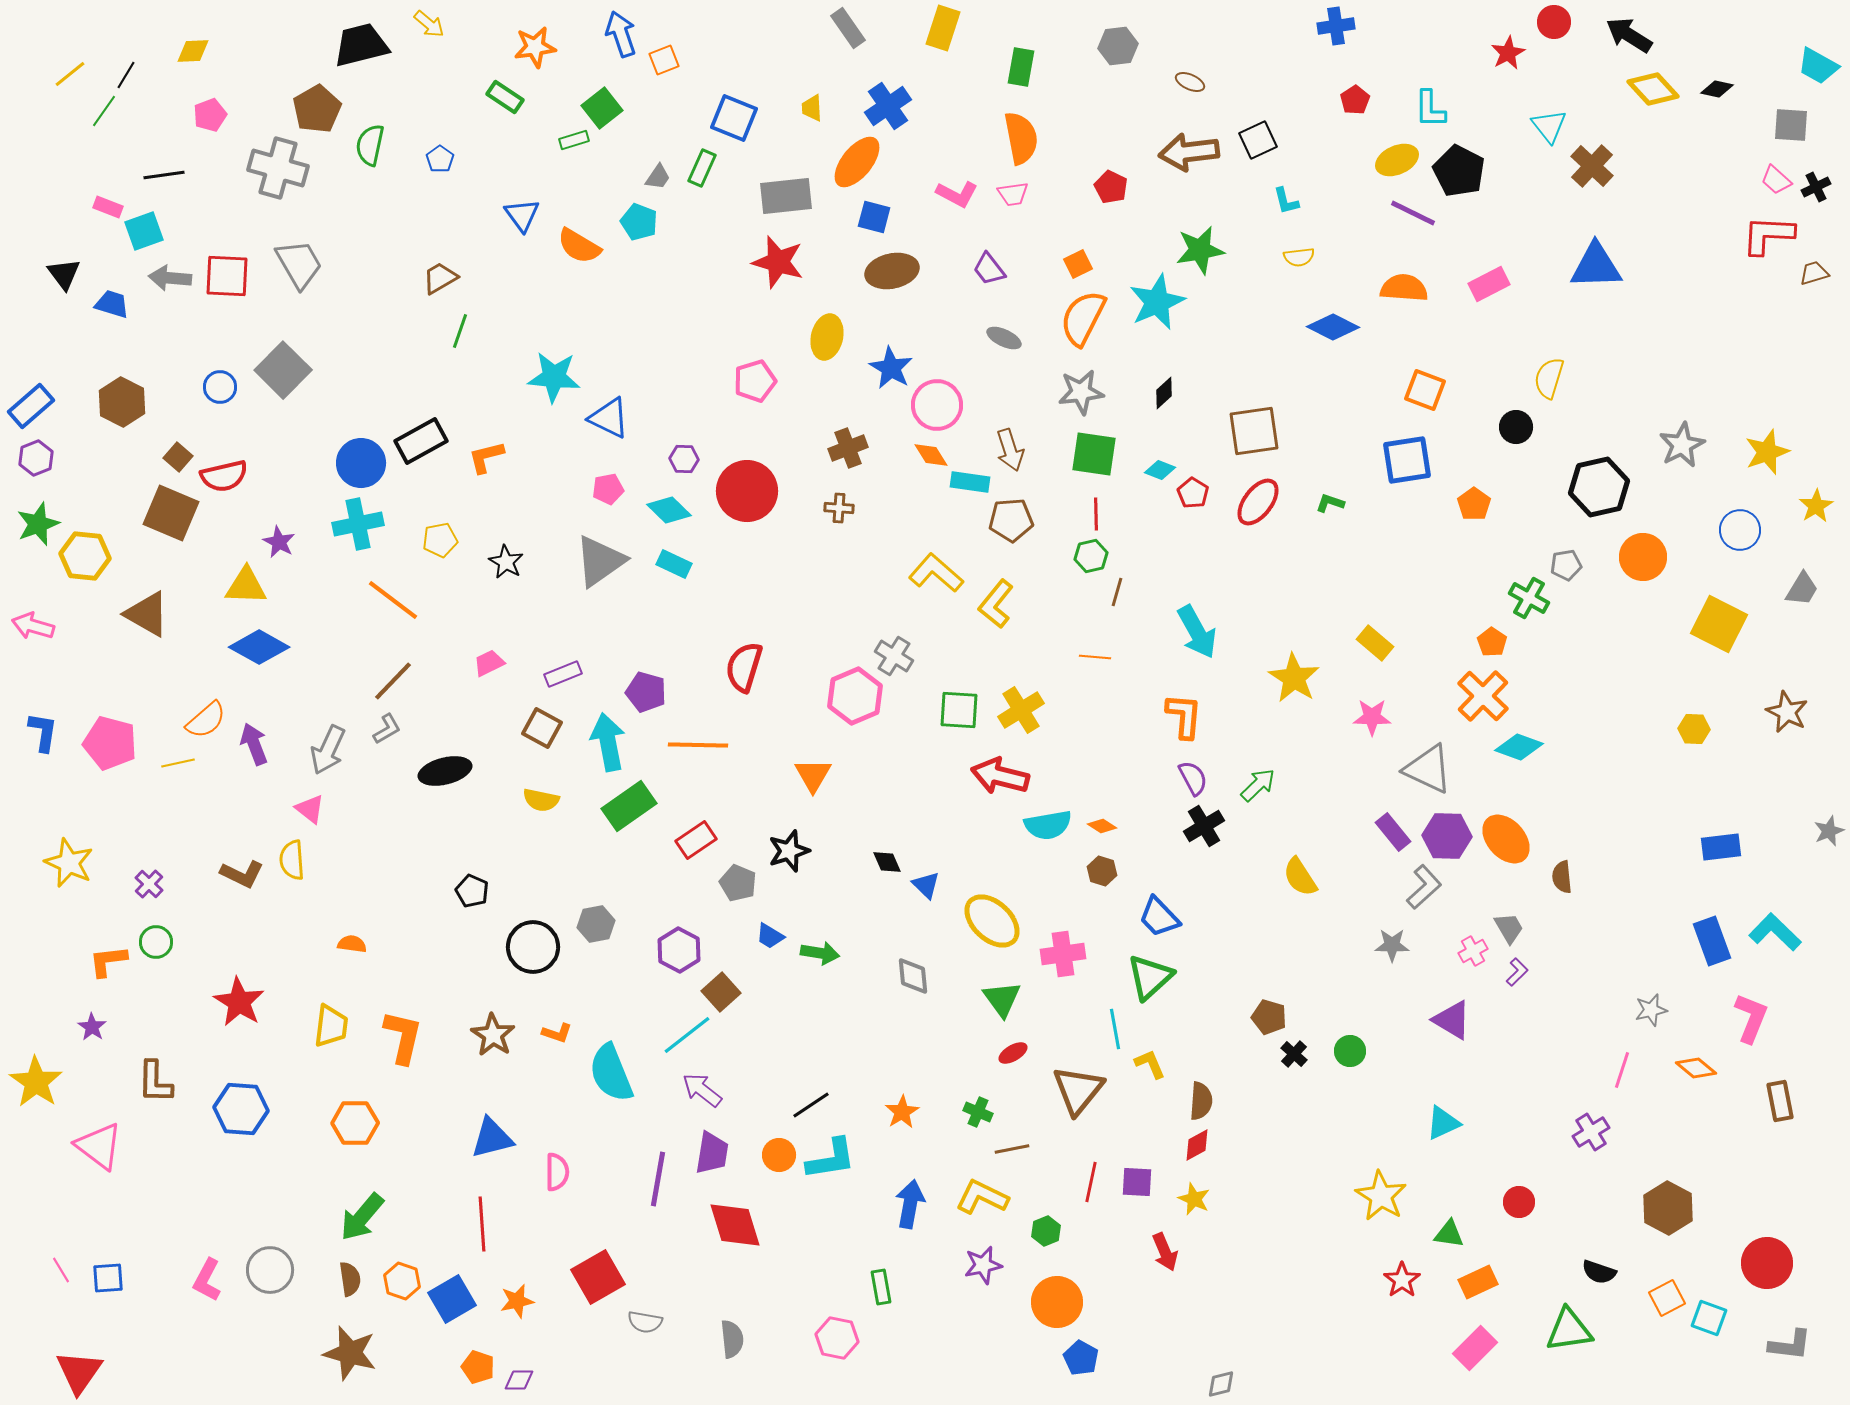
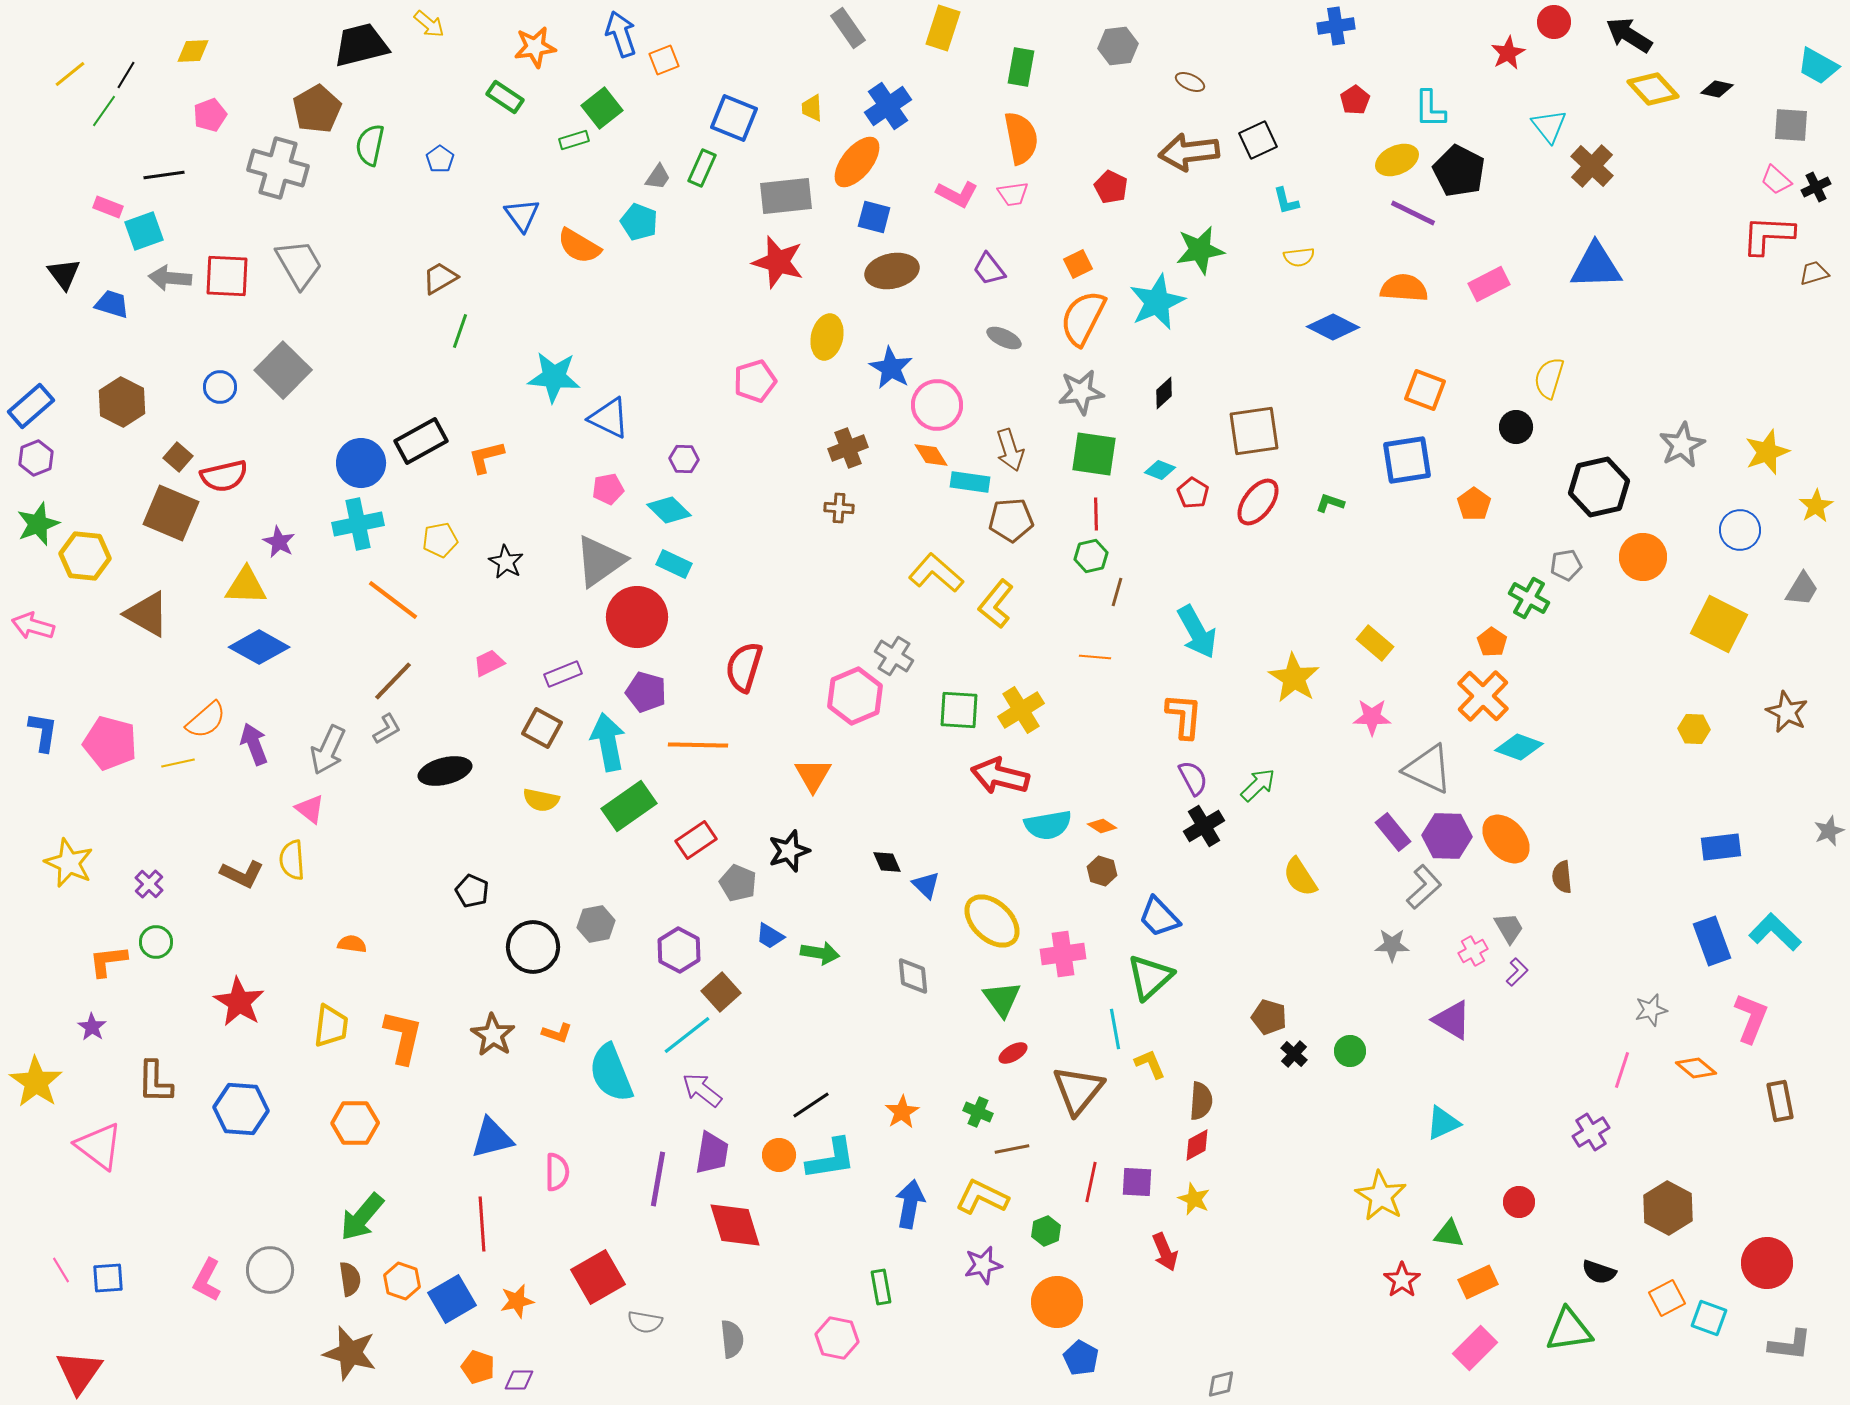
red circle at (747, 491): moved 110 px left, 126 px down
